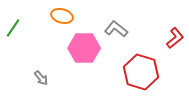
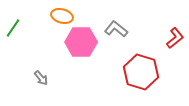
pink hexagon: moved 3 px left, 6 px up
